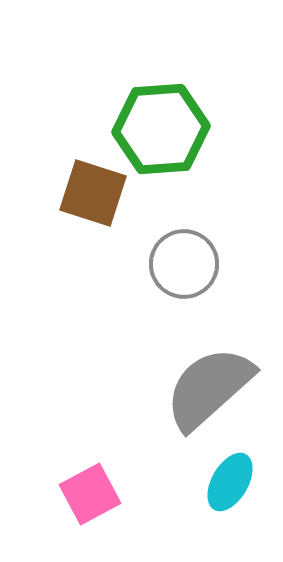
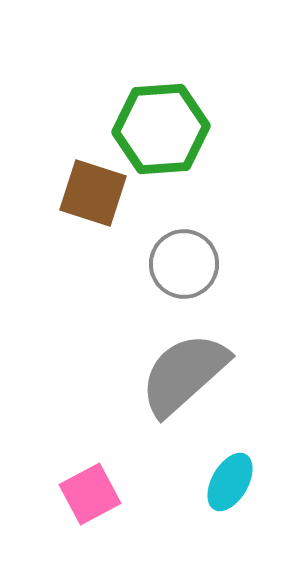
gray semicircle: moved 25 px left, 14 px up
